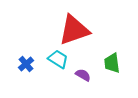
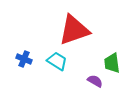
cyan trapezoid: moved 1 px left, 2 px down
blue cross: moved 2 px left, 5 px up; rotated 28 degrees counterclockwise
purple semicircle: moved 12 px right, 6 px down
